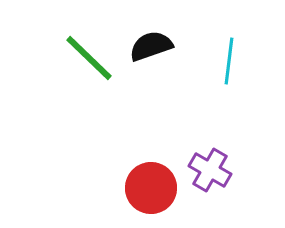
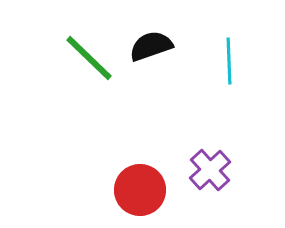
cyan line: rotated 9 degrees counterclockwise
purple cross: rotated 18 degrees clockwise
red circle: moved 11 px left, 2 px down
